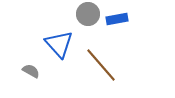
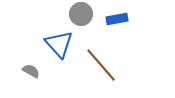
gray circle: moved 7 px left
